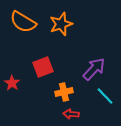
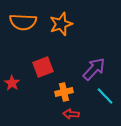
orange semicircle: rotated 28 degrees counterclockwise
